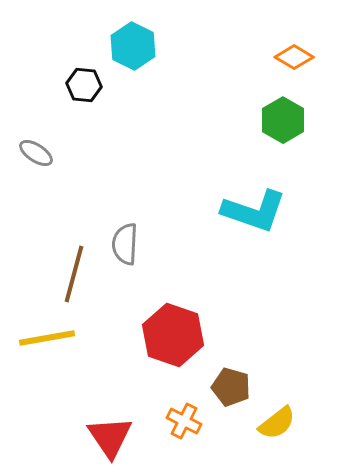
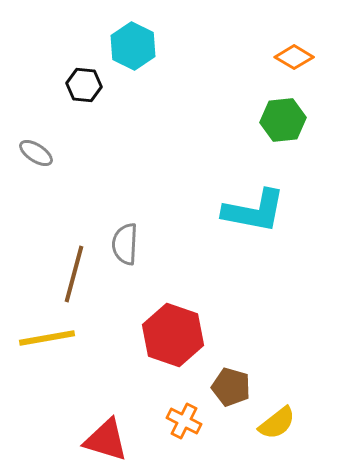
green hexagon: rotated 24 degrees clockwise
cyan L-shape: rotated 8 degrees counterclockwise
red triangle: moved 4 px left, 3 px down; rotated 39 degrees counterclockwise
